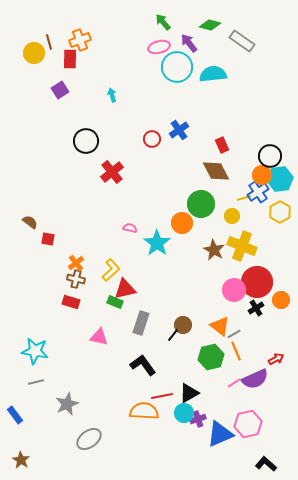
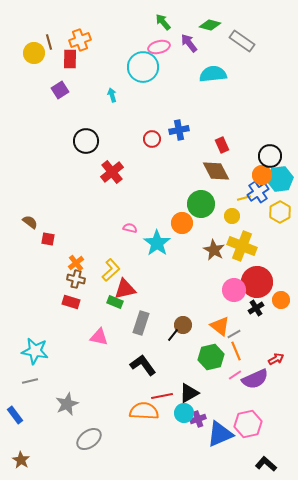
cyan circle at (177, 67): moved 34 px left
blue cross at (179, 130): rotated 24 degrees clockwise
gray line at (36, 382): moved 6 px left, 1 px up
pink line at (234, 383): moved 1 px right, 8 px up
